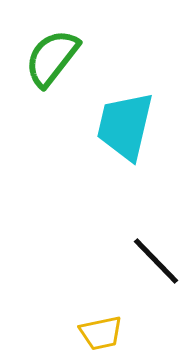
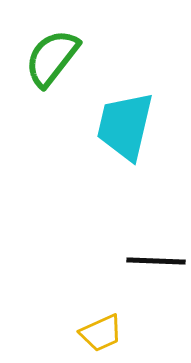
black line: rotated 44 degrees counterclockwise
yellow trapezoid: rotated 12 degrees counterclockwise
